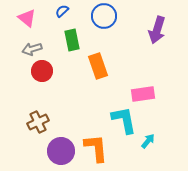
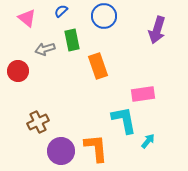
blue semicircle: moved 1 px left
gray arrow: moved 13 px right
red circle: moved 24 px left
